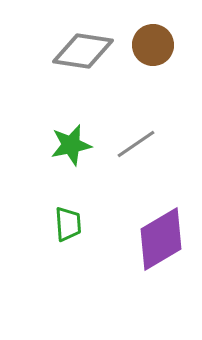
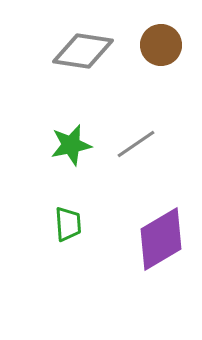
brown circle: moved 8 px right
